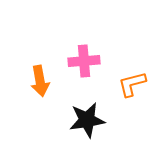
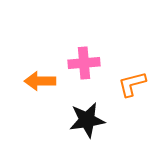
pink cross: moved 2 px down
orange arrow: rotated 100 degrees clockwise
